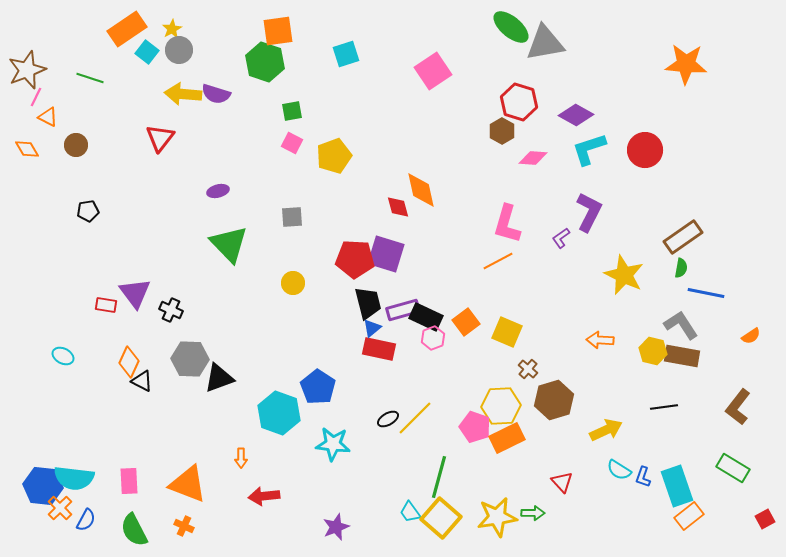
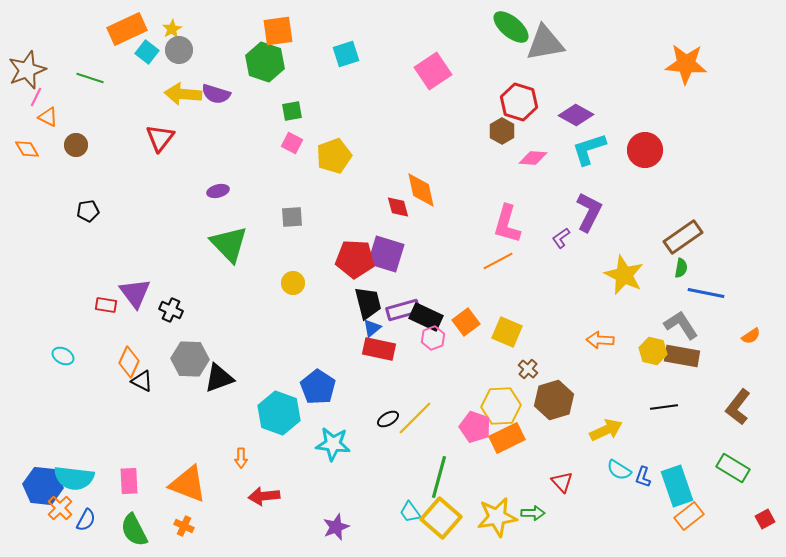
orange rectangle at (127, 29): rotated 9 degrees clockwise
